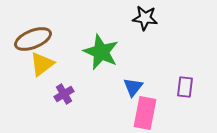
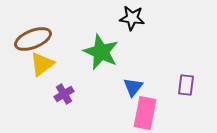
black star: moved 13 px left
purple rectangle: moved 1 px right, 2 px up
